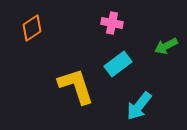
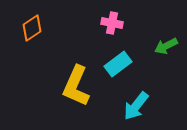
yellow L-shape: rotated 138 degrees counterclockwise
cyan arrow: moved 3 px left
